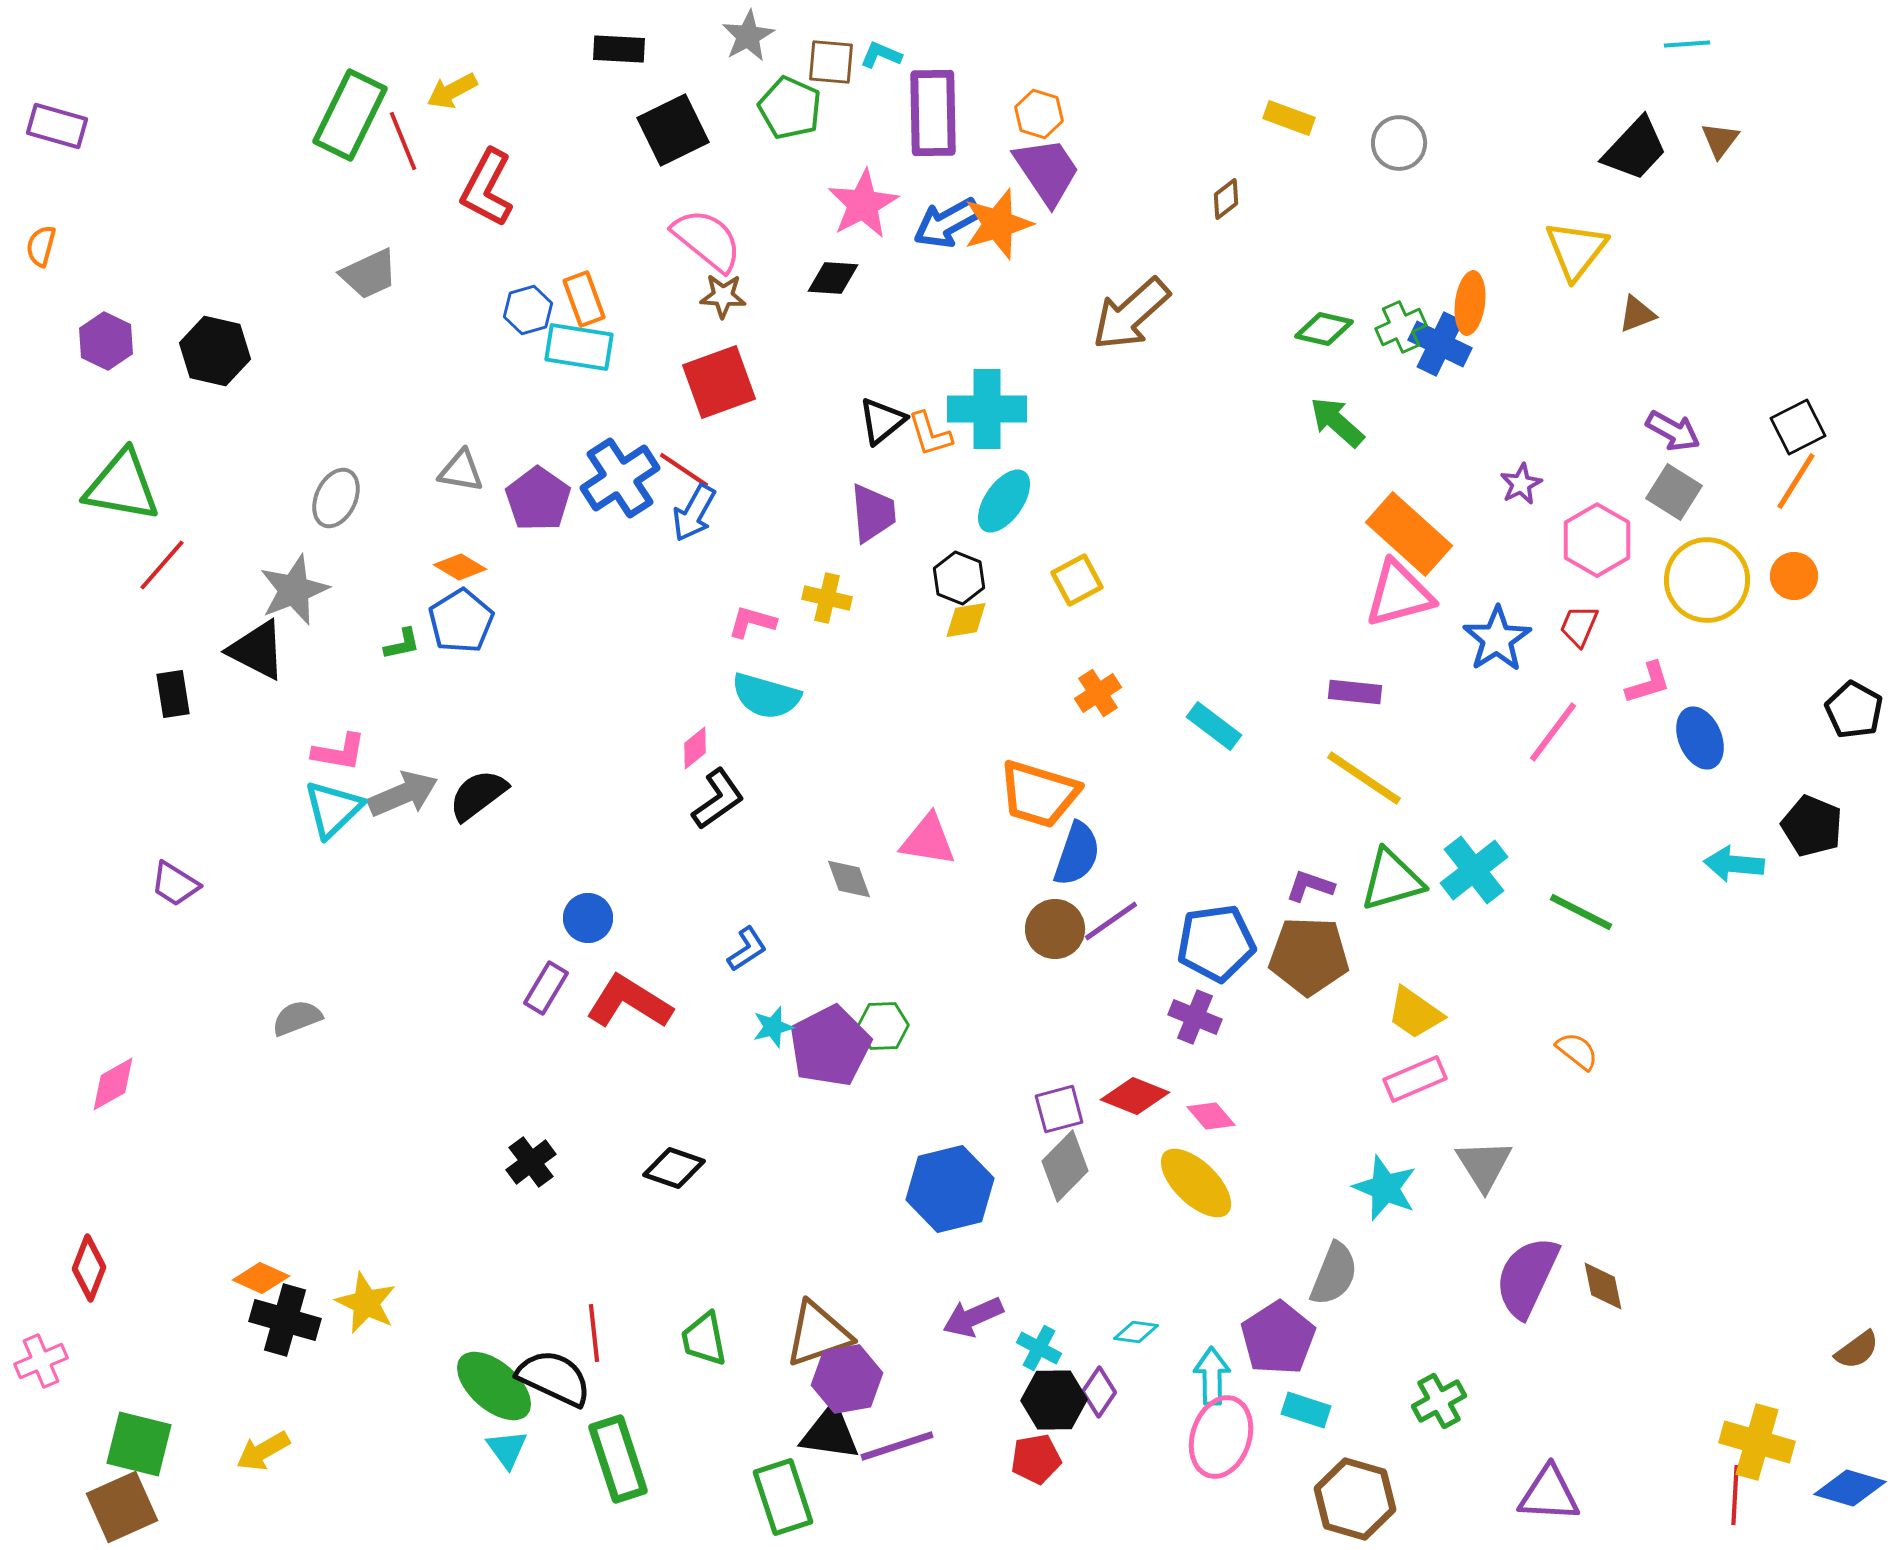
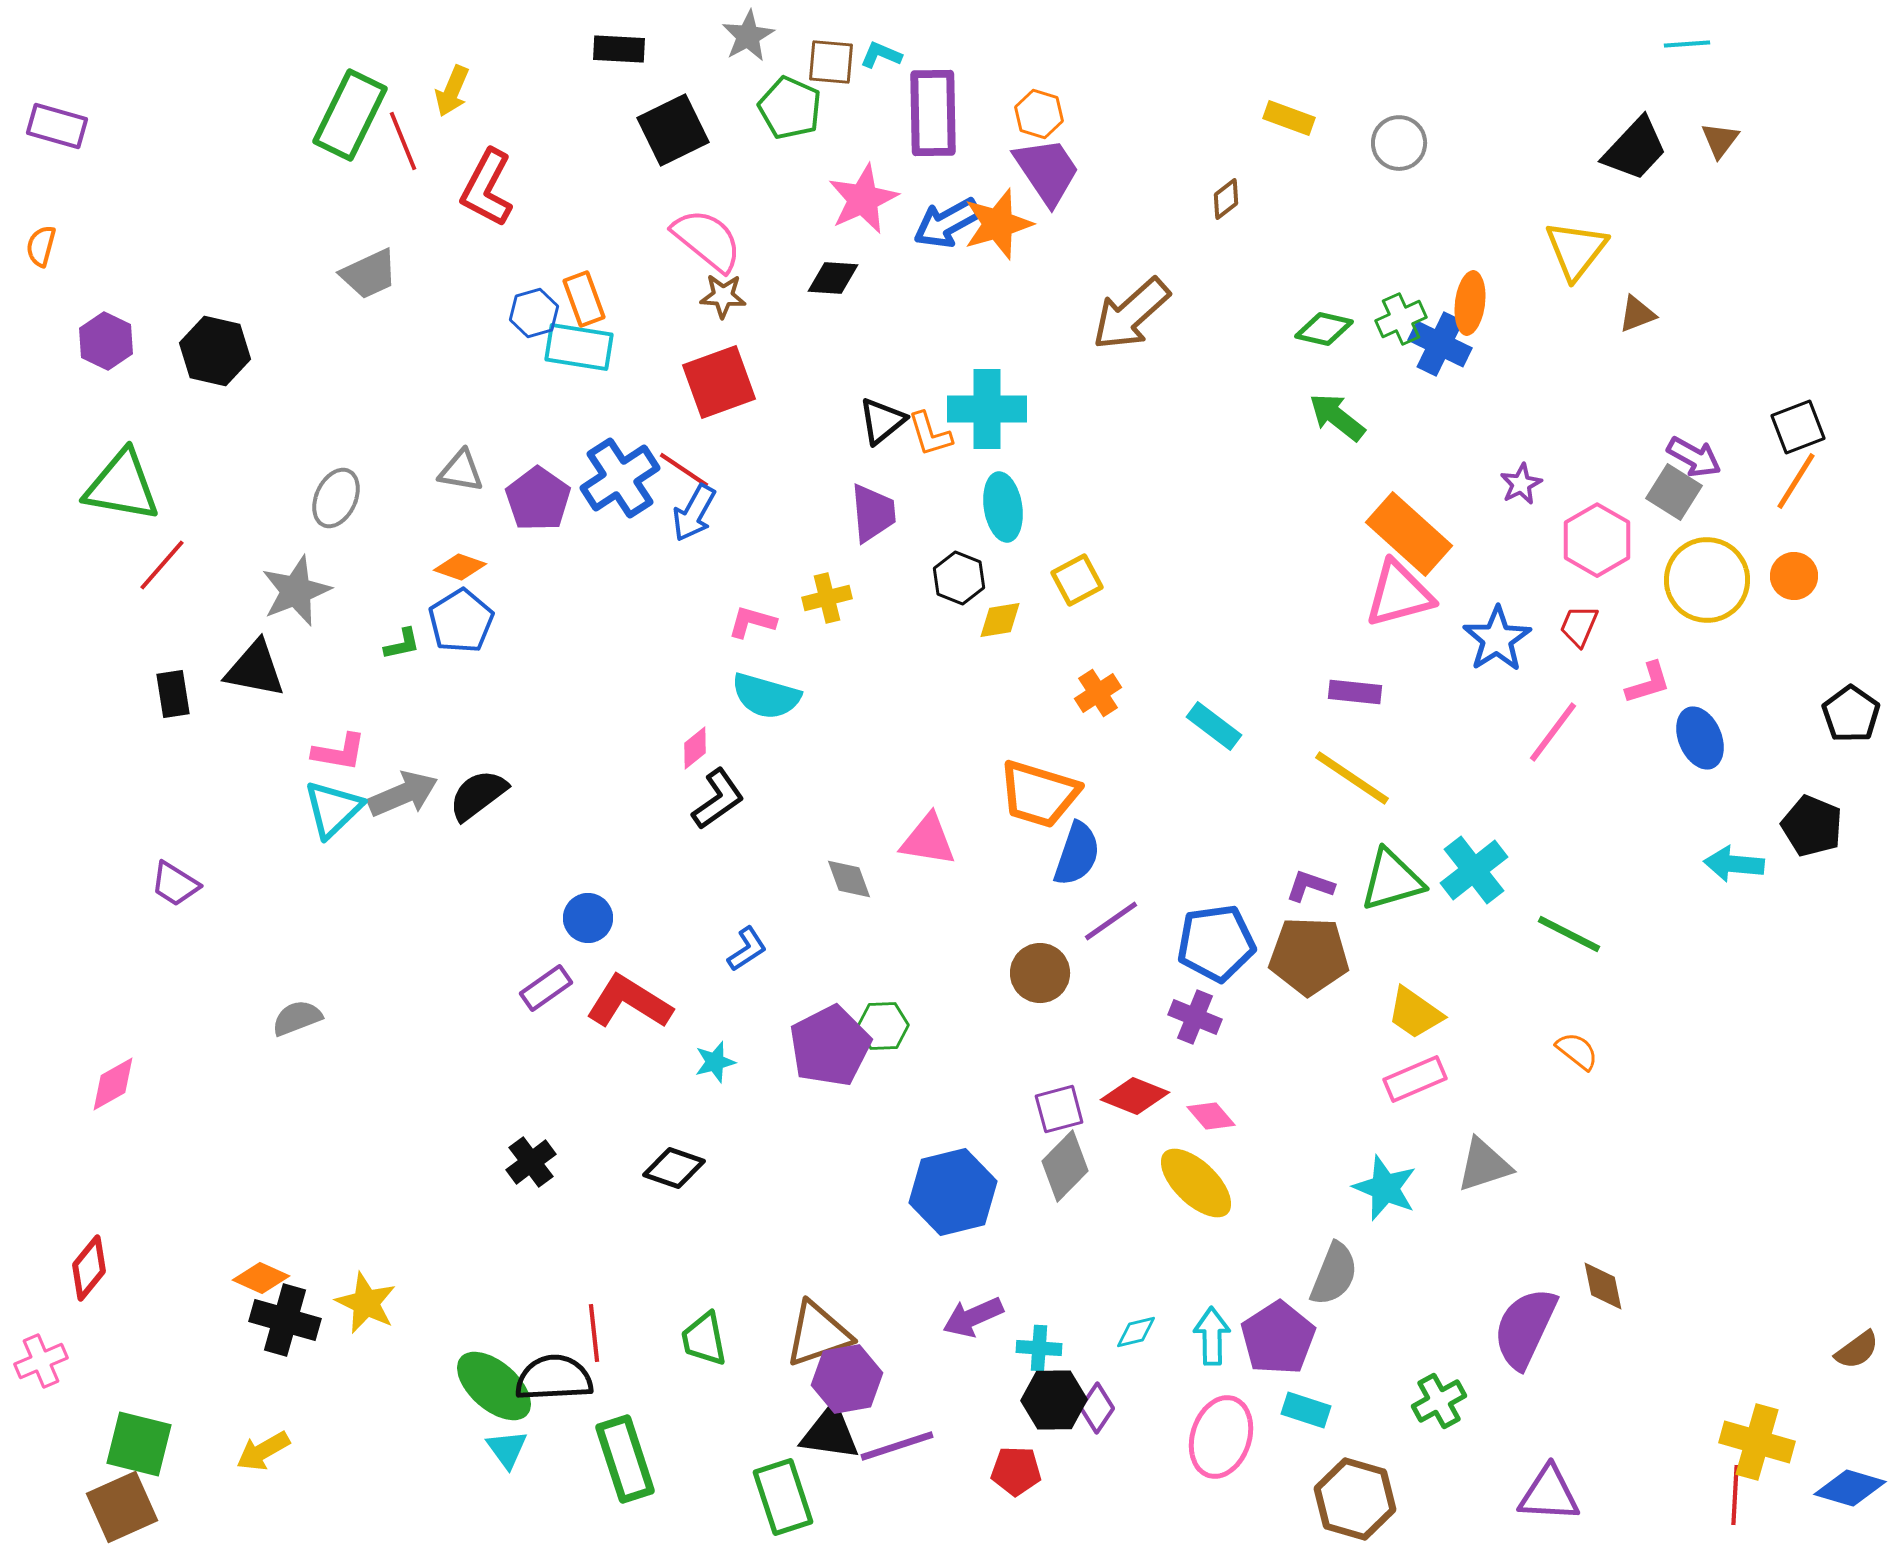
yellow arrow at (452, 91): rotated 39 degrees counterclockwise
pink star at (863, 204): moved 5 px up; rotated 4 degrees clockwise
blue hexagon at (528, 310): moved 6 px right, 3 px down
green cross at (1401, 327): moved 8 px up
green arrow at (1337, 422): moved 5 px up; rotated 4 degrees counterclockwise
black square at (1798, 427): rotated 6 degrees clockwise
purple arrow at (1673, 431): moved 21 px right, 26 px down
cyan ellipse at (1004, 501): moved 1 px left, 6 px down; rotated 44 degrees counterclockwise
orange diamond at (460, 567): rotated 12 degrees counterclockwise
gray star at (294, 590): moved 2 px right, 1 px down
yellow cross at (827, 598): rotated 27 degrees counterclockwise
yellow diamond at (966, 620): moved 34 px right
black triangle at (257, 650): moved 2 px left, 19 px down; rotated 16 degrees counterclockwise
black pentagon at (1854, 710): moved 3 px left, 4 px down; rotated 6 degrees clockwise
yellow line at (1364, 778): moved 12 px left
green line at (1581, 912): moved 12 px left, 22 px down
brown circle at (1055, 929): moved 15 px left, 44 px down
purple rectangle at (546, 988): rotated 24 degrees clockwise
cyan star at (773, 1027): moved 58 px left, 35 px down
gray triangle at (1484, 1165): rotated 44 degrees clockwise
blue hexagon at (950, 1189): moved 3 px right, 3 px down
red diamond at (89, 1268): rotated 18 degrees clockwise
purple semicircle at (1527, 1277): moved 2 px left, 51 px down
cyan diamond at (1136, 1332): rotated 21 degrees counterclockwise
cyan cross at (1039, 1348): rotated 24 degrees counterclockwise
cyan arrow at (1212, 1376): moved 40 px up
black semicircle at (554, 1378): rotated 28 degrees counterclockwise
purple diamond at (1099, 1392): moved 2 px left, 16 px down
green rectangle at (618, 1459): moved 7 px right
red pentagon at (1036, 1459): moved 20 px left, 12 px down; rotated 12 degrees clockwise
